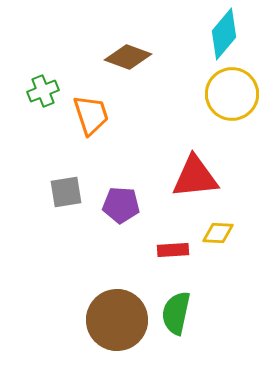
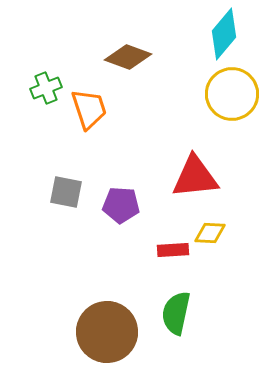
green cross: moved 3 px right, 3 px up
orange trapezoid: moved 2 px left, 6 px up
gray square: rotated 20 degrees clockwise
yellow diamond: moved 8 px left
brown circle: moved 10 px left, 12 px down
